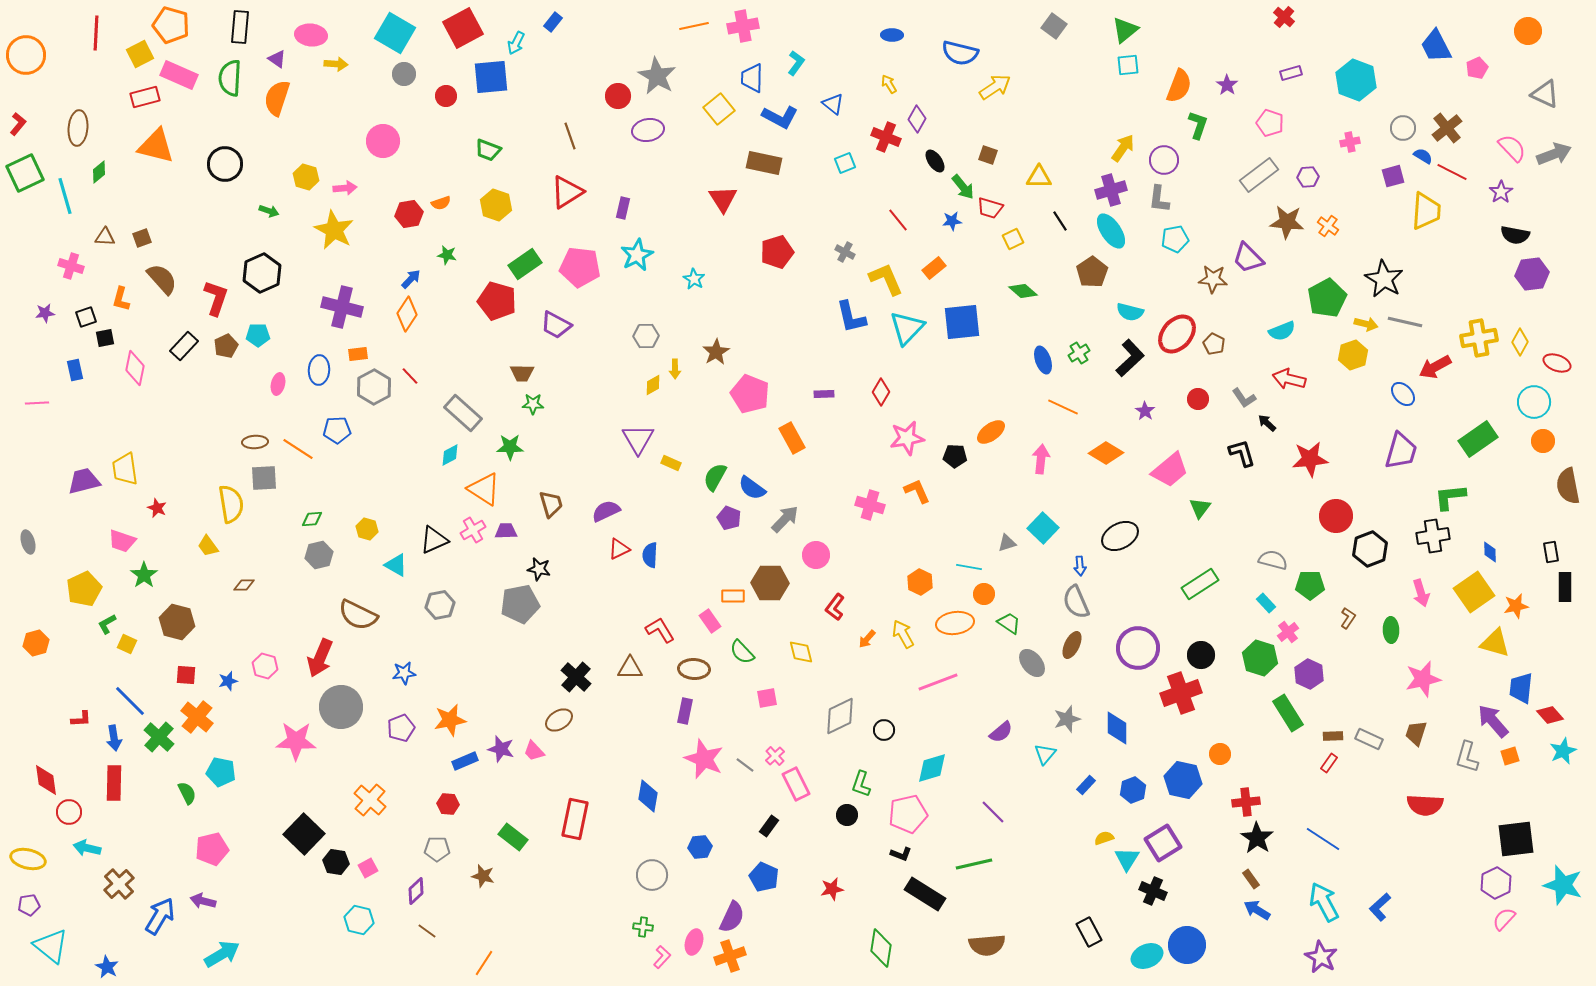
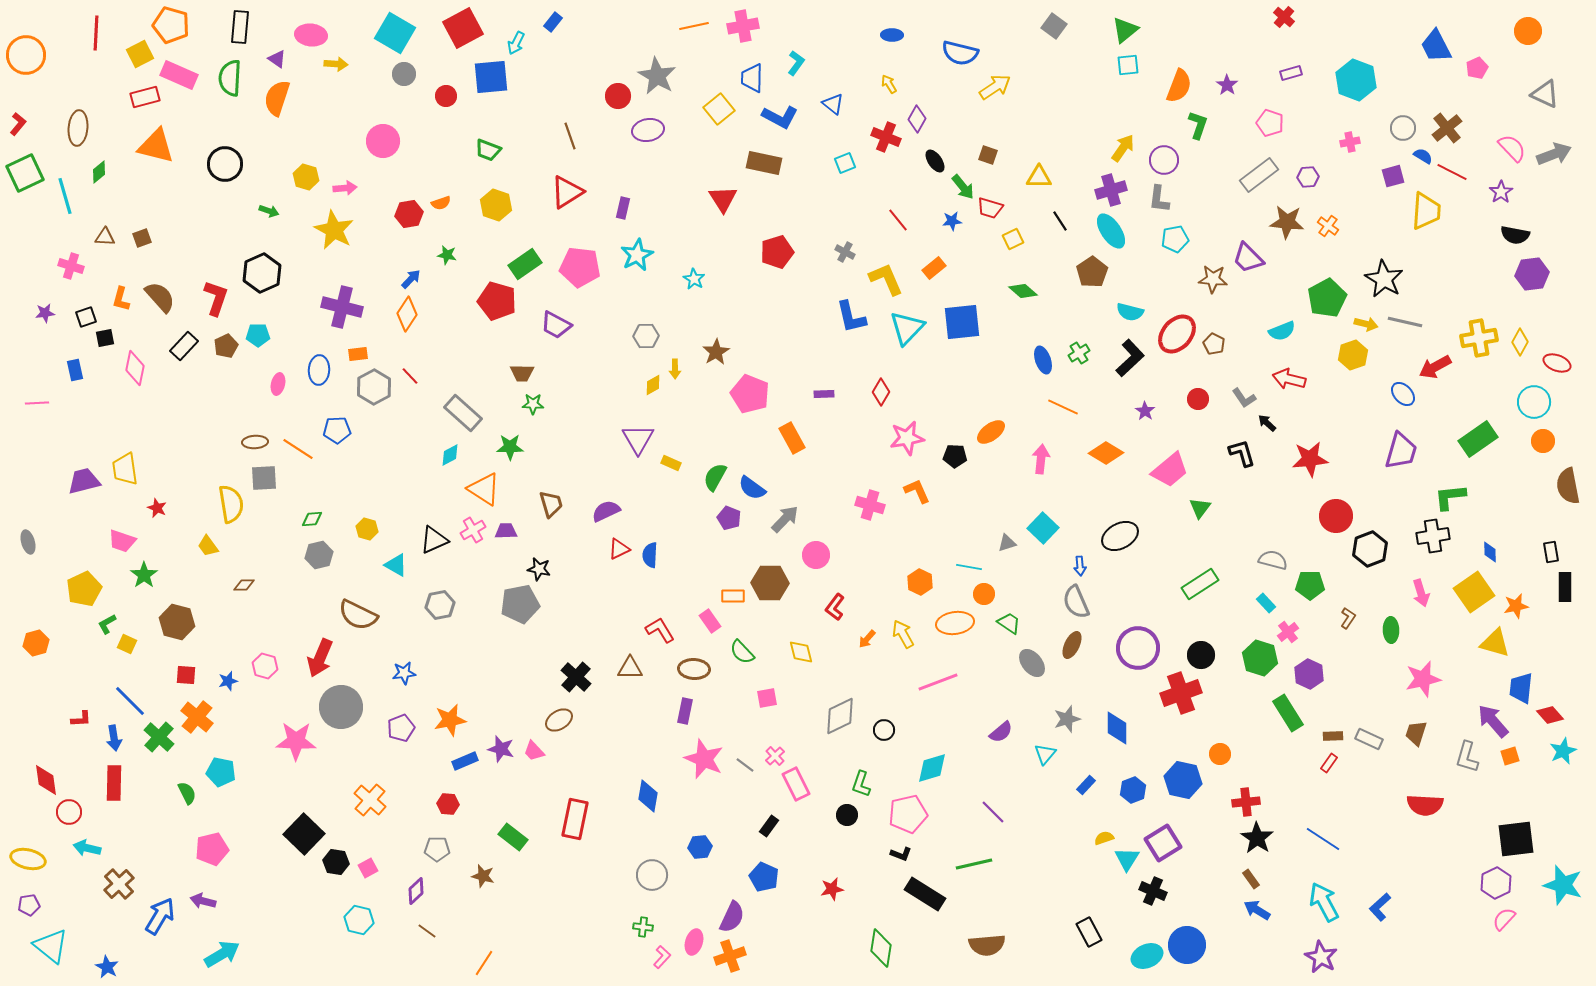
brown semicircle at (162, 279): moved 2 px left, 18 px down
